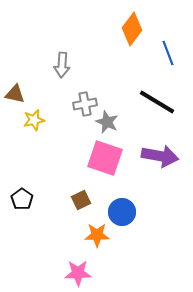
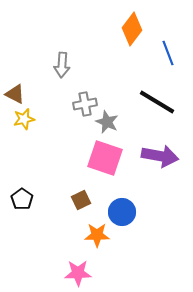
brown triangle: rotated 15 degrees clockwise
yellow star: moved 10 px left, 1 px up
